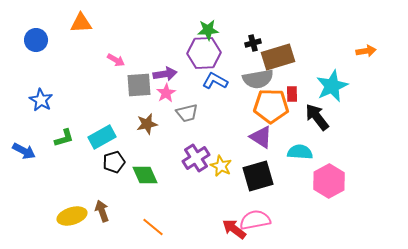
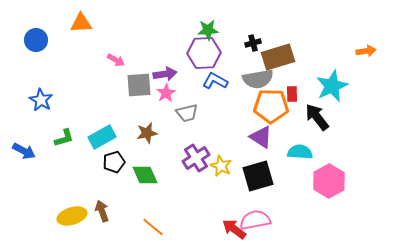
brown star: moved 9 px down
